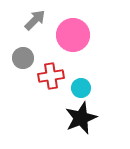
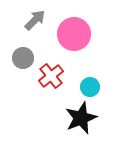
pink circle: moved 1 px right, 1 px up
red cross: rotated 30 degrees counterclockwise
cyan circle: moved 9 px right, 1 px up
